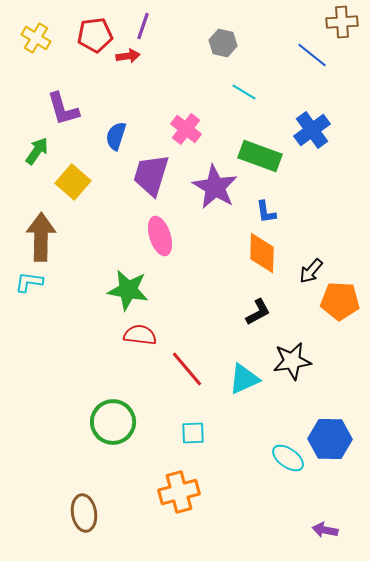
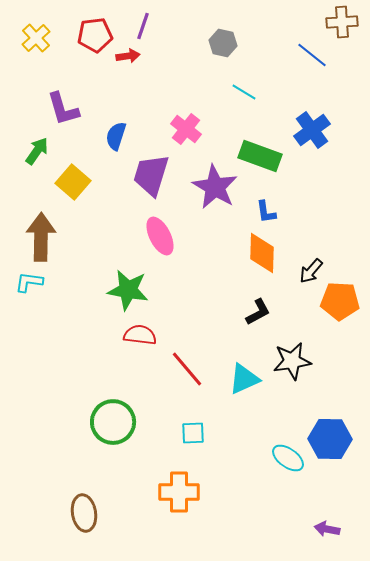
yellow cross: rotated 16 degrees clockwise
pink ellipse: rotated 9 degrees counterclockwise
orange cross: rotated 15 degrees clockwise
purple arrow: moved 2 px right, 1 px up
